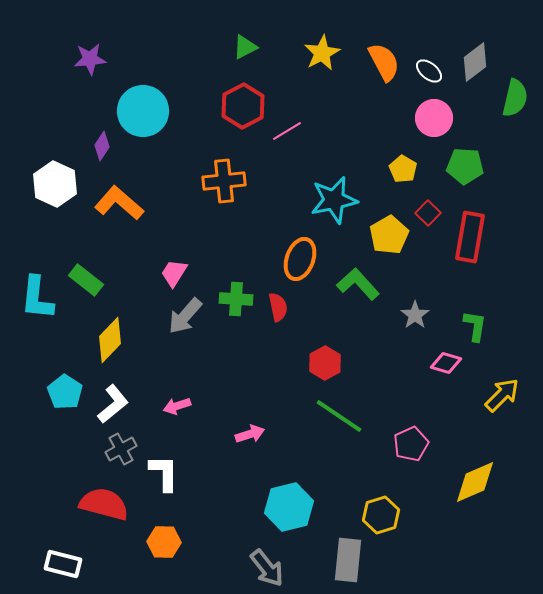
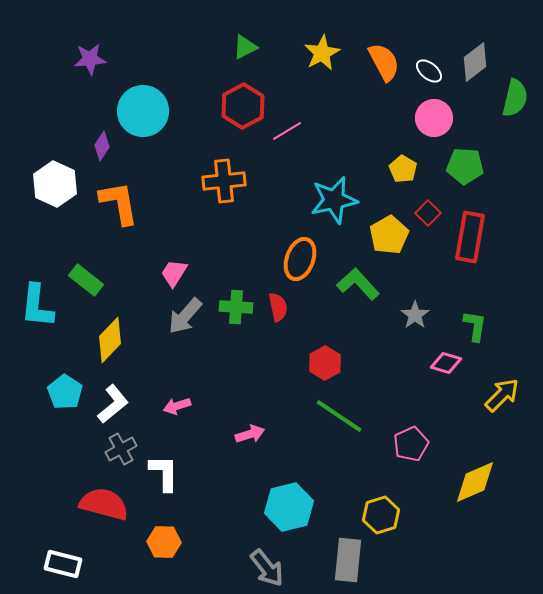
orange L-shape at (119, 203): rotated 39 degrees clockwise
cyan L-shape at (37, 298): moved 8 px down
green cross at (236, 299): moved 8 px down
